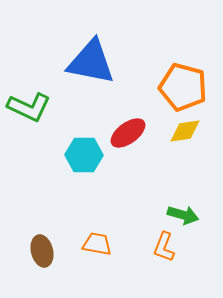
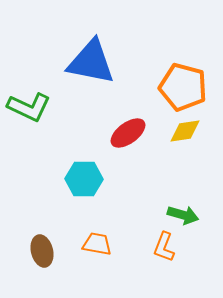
cyan hexagon: moved 24 px down
